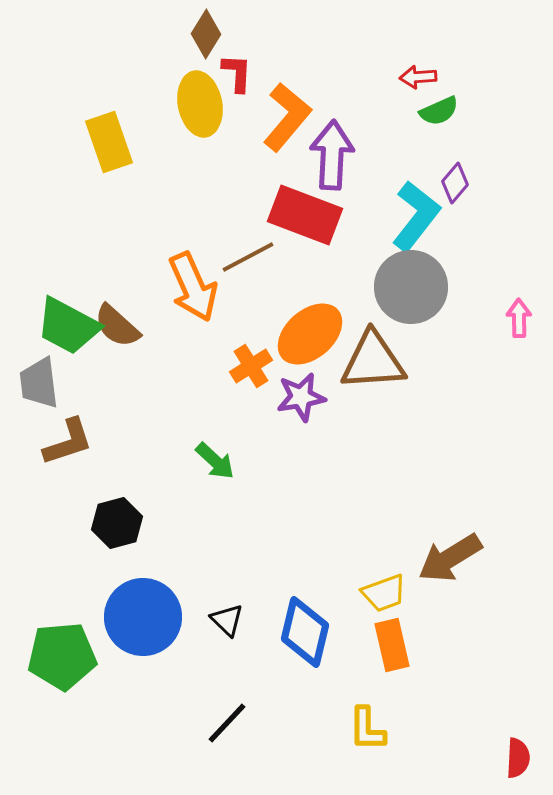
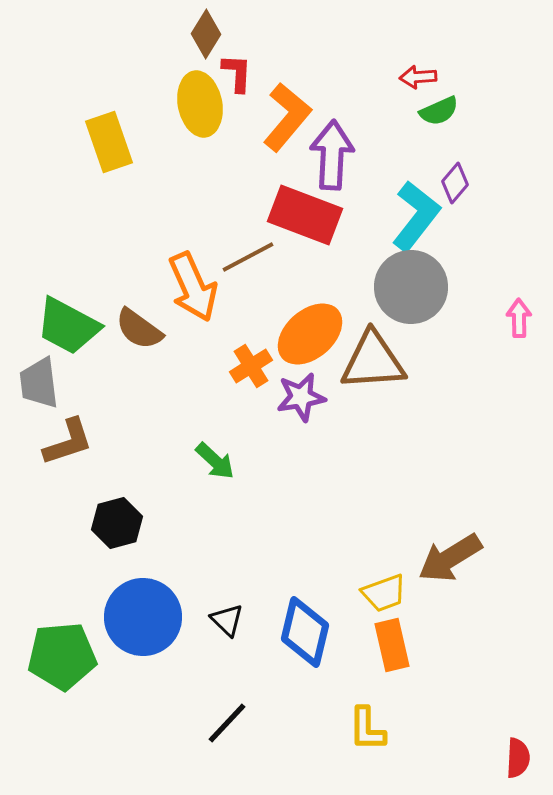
brown semicircle: moved 22 px right, 3 px down; rotated 6 degrees counterclockwise
